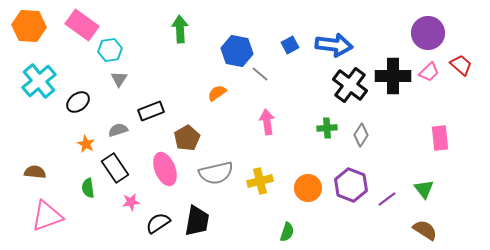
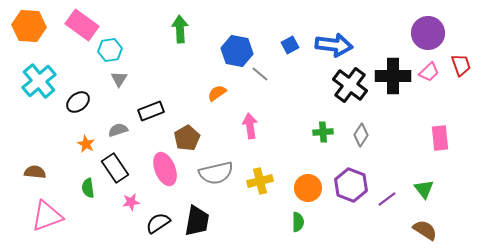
red trapezoid at (461, 65): rotated 30 degrees clockwise
pink arrow at (267, 122): moved 17 px left, 4 px down
green cross at (327, 128): moved 4 px left, 4 px down
green semicircle at (287, 232): moved 11 px right, 10 px up; rotated 18 degrees counterclockwise
